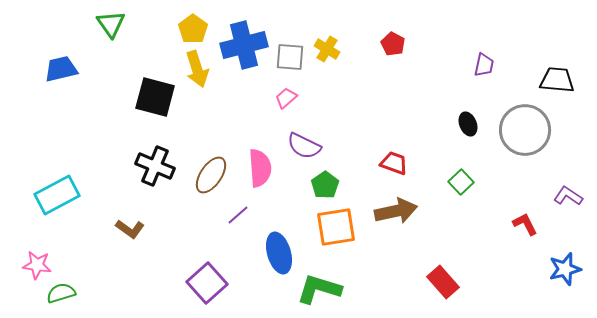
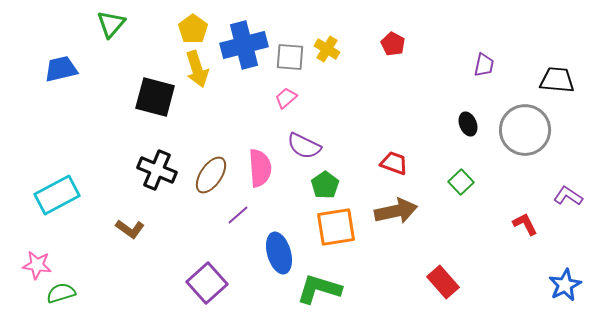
green triangle: rotated 16 degrees clockwise
black cross: moved 2 px right, 4 px down
blue star: moved 16 px down; rotated 12 degrees counterclockwise
